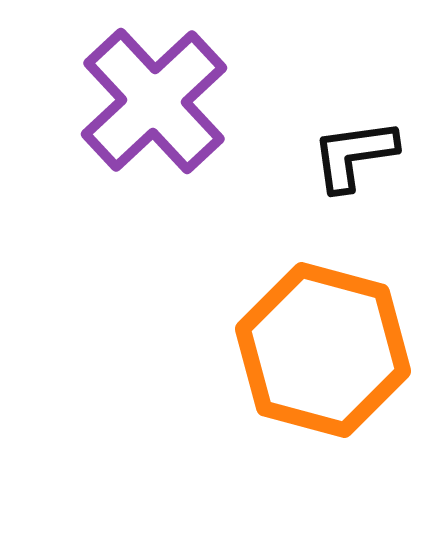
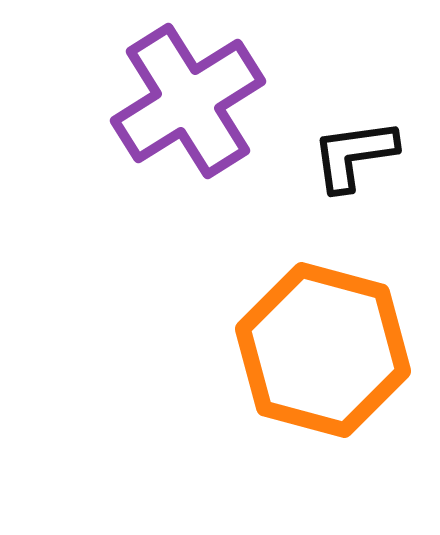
purple cross: moved 34 px right; rotated 11 degrees clockwise
